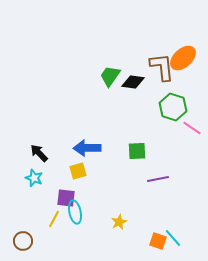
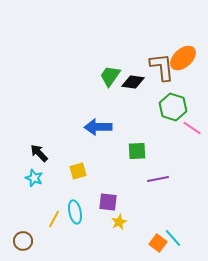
blue arrow: moved 11 px right, 21 px up
purple square: moved 42 px right, 4 px down
orange square: moved 2 px down; rotated 18 degrees clockwise
